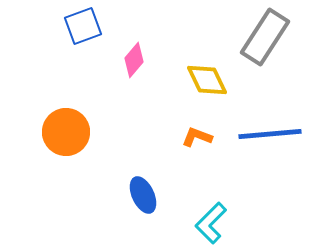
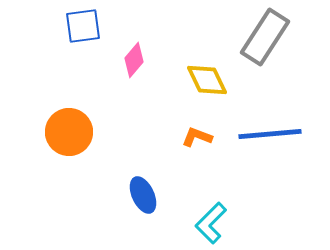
blue square: rotated 12 degrees clockwise
orange circle: moved 3 px right
